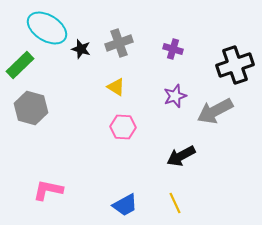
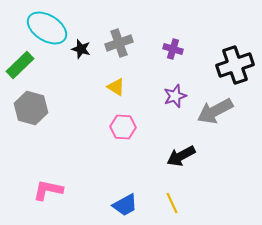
yellow line: moved 3 px left
